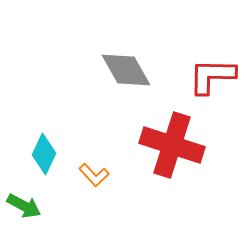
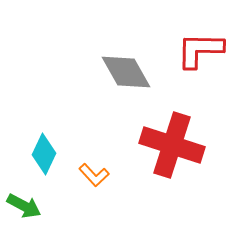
gray diamond: moved 2 px down
red L-shape: moved 12 px left, 26 px up
